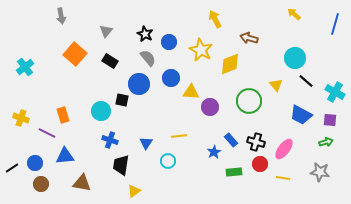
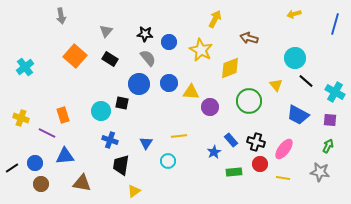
yellow arrow at (294, 14): rotated 56 degrees counterclockwise
yellow arrow at (215, 19): rotated 54 degrees clockwise
black star at (145, 34): rotated 21 degrees counterclockwise
orange square at (75, 54): moved 2 px down
black rectangle at (110, 61): moved 2 px up
yellow diamond at (230, 64): moved 4 px down
blue circle at (171, 78): moved 2 px left, 5 px down
black square at (122, 100): moved 3 px down
blue trapezoid at (301, 115): moved 3 px left
green arrow at (326, 142): moved 2 px right, 4 px down; rotated 48 degrees counterclockwise
